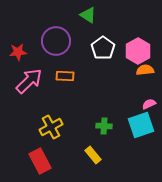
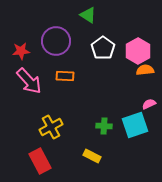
red star: moved 3 px right, 1 px up
pink arrow: rotated 92 degrees clockwise
cyan square: moved 6 px left
yellow rectangle: moved 1 px left, 1 px down; rotated 24 degrees counterclockwise
